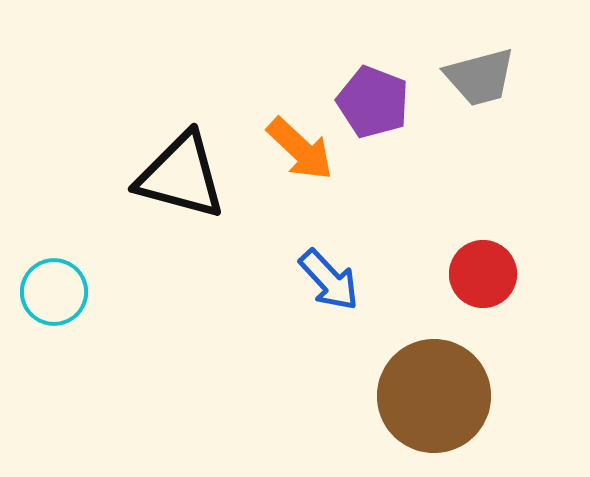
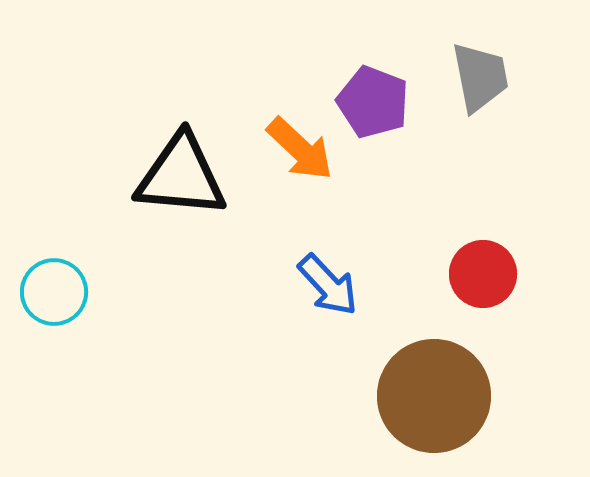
gray trapezoid: rotated 86 degrees counterclockwise
black triangle: rotated 10 degrees counterclockwise
blue arrow: moved 1 px left, 5 px down
